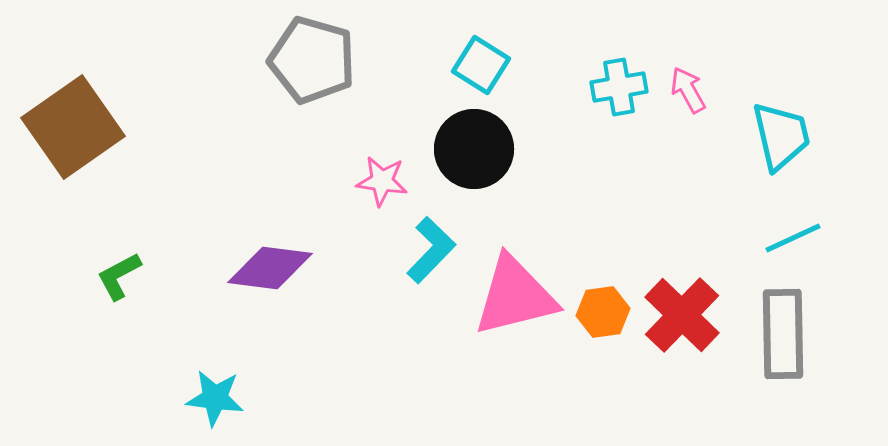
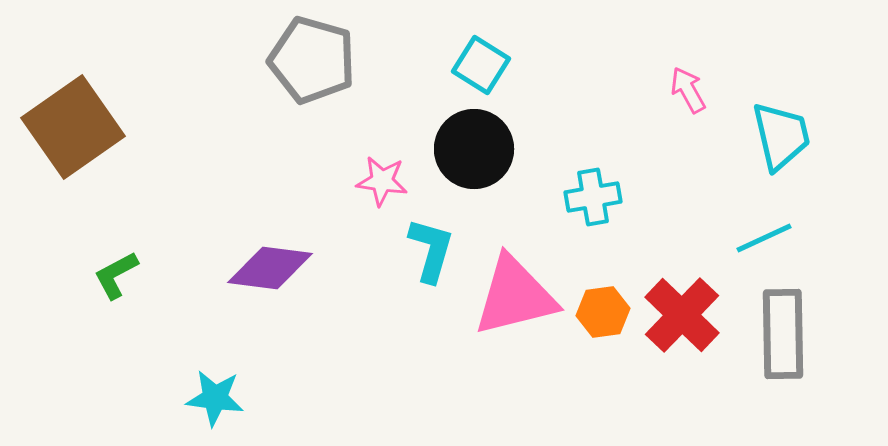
cyan cross: moved 26 px left, 110 px down
cyan line: moved 29 px left
cyan L-shape: rotated 28 degrees counterclockwise
green L-shape: moved 3 px left, 1 px up
